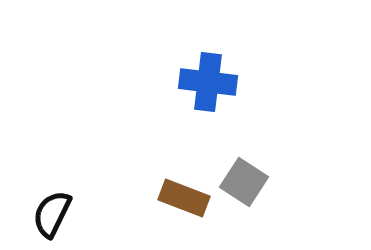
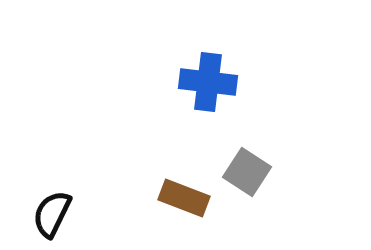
gray square: moved 3 px right, 10 px up
